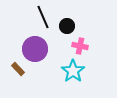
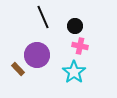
black circle: moved 8 px right
purple circle: moved 2 px right, 6 px down
cyan star: moved 1 px right, 1 px down
